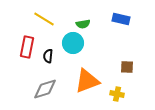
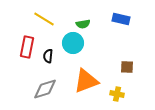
orange triangle: moved 1 px left
